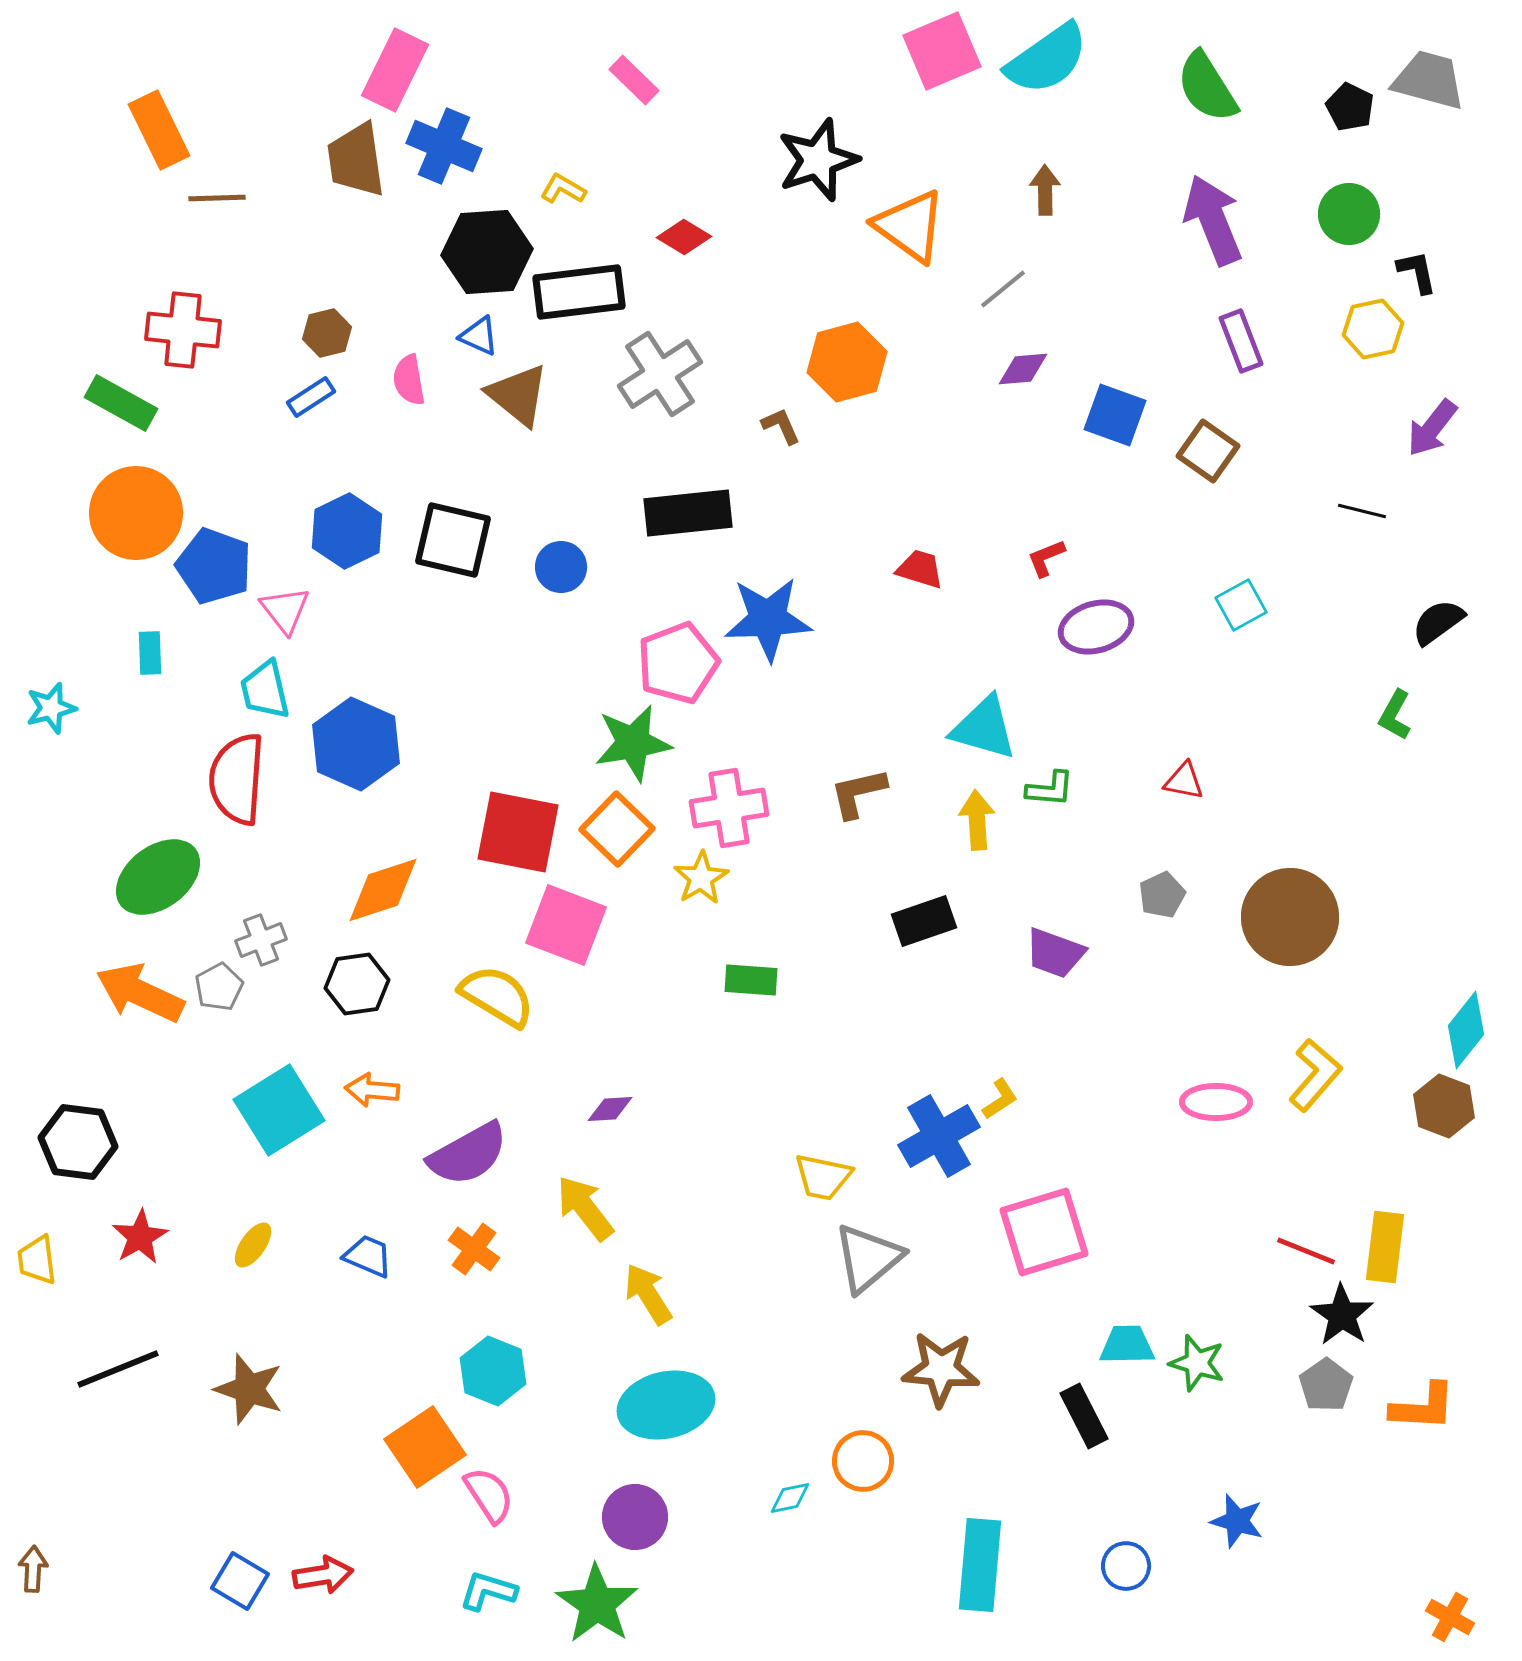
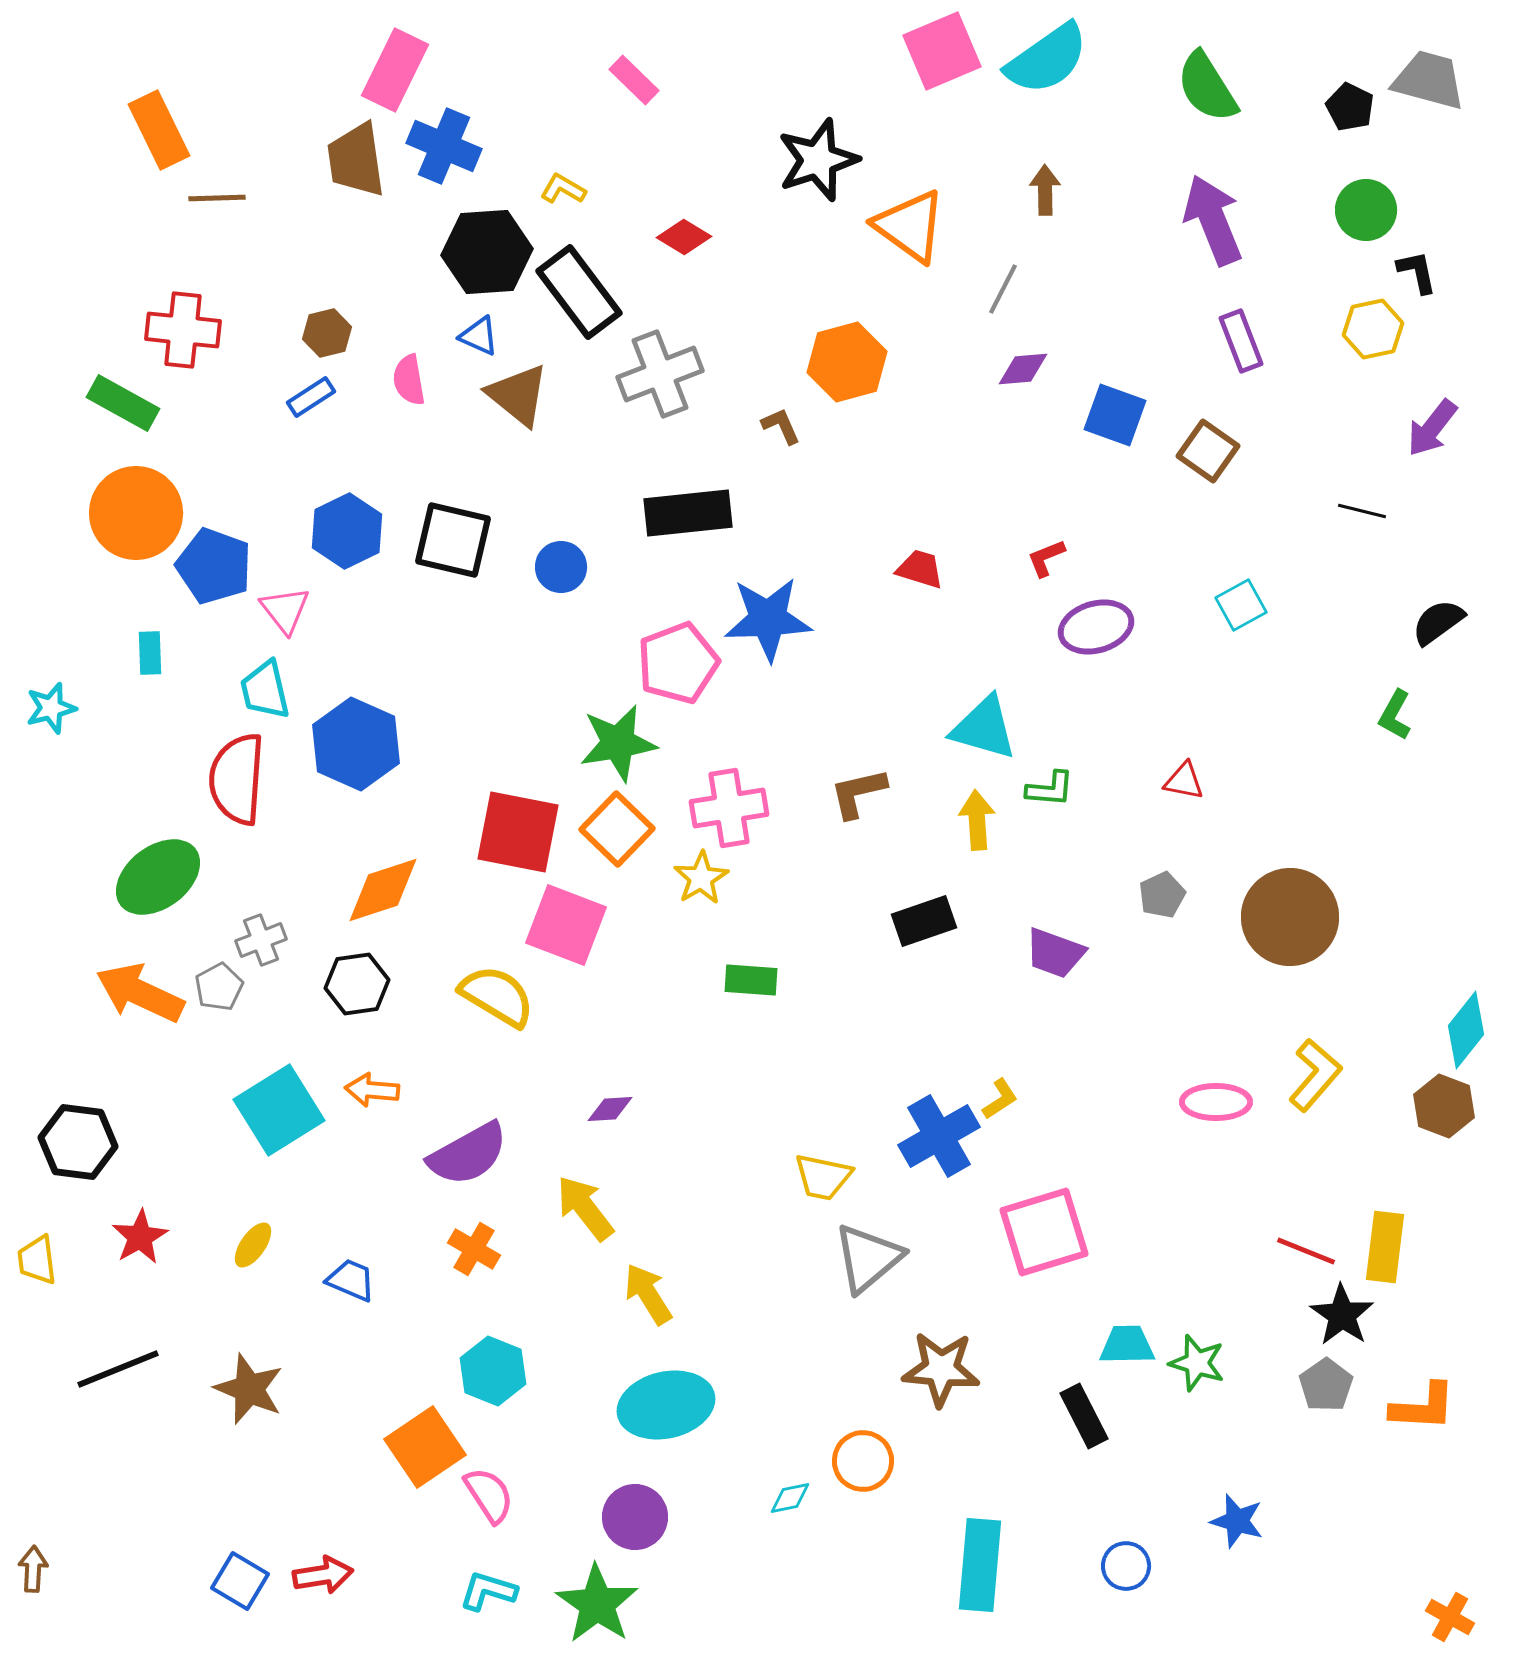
green circle at (1349, 214): moved 17 px right, 4 px up
gray line at (1003, 289): rotated 24 degrees counterclockwise
black rectangle at (579, 292): rotated 60 degrees clockwise
gray cross at (660, 374): rotated 12 degrees clockwise
green rectangle at (121, 403): moved 2 px right
green star at (633, 743): moved 15 px left
orange cross at (474, 1249): rotated 6 degrees counterclockwise
blue trapezoid at (368, 1256): moved 17 px left, 24 px down
brown star at (249, 1389): rotated 4 degrees clockwise
